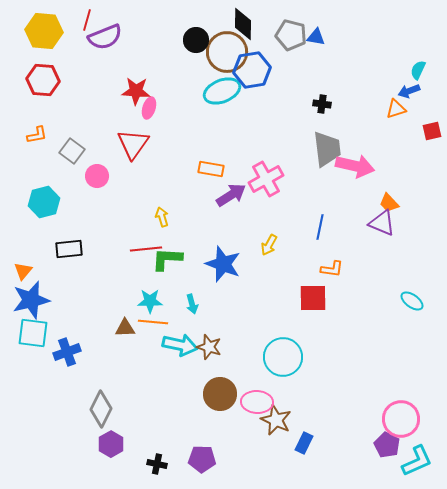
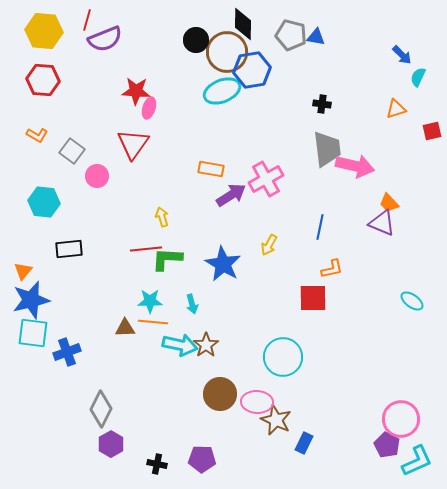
purple semicircle at (105, 37): moved 2 px down
cyan semicircle at (418, 70): moved 7 px down
blue arrow at (409, 91): moved 7 px left, 36 px up; rotated 115 degrees counterclockwise
orange L-shape at (37, 135): rotated 40 degrees clockwise
cyan hexagon at (44, 202): rotated 20 degrees clockwise
blue star at (223, 264): rotated 9 degrees clockwise
orange L-shape at (332, 269): rotated 20 degrees counterclockwise
brown star at (209, 347): moved 3 px left, 2 px up; rotated 20 degrees clockwise
